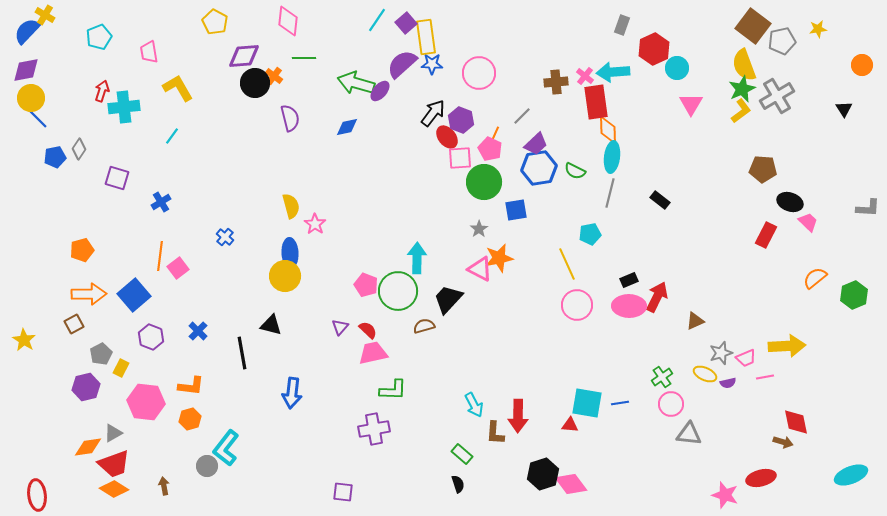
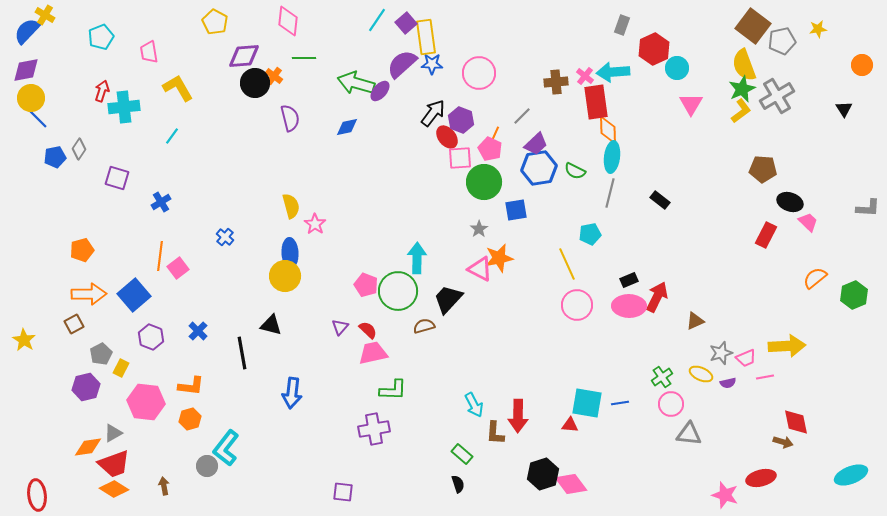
cyan pentagon at (99, 37): moved 2 px right
yellow ellipse at (705, 374): moved 4 px left
